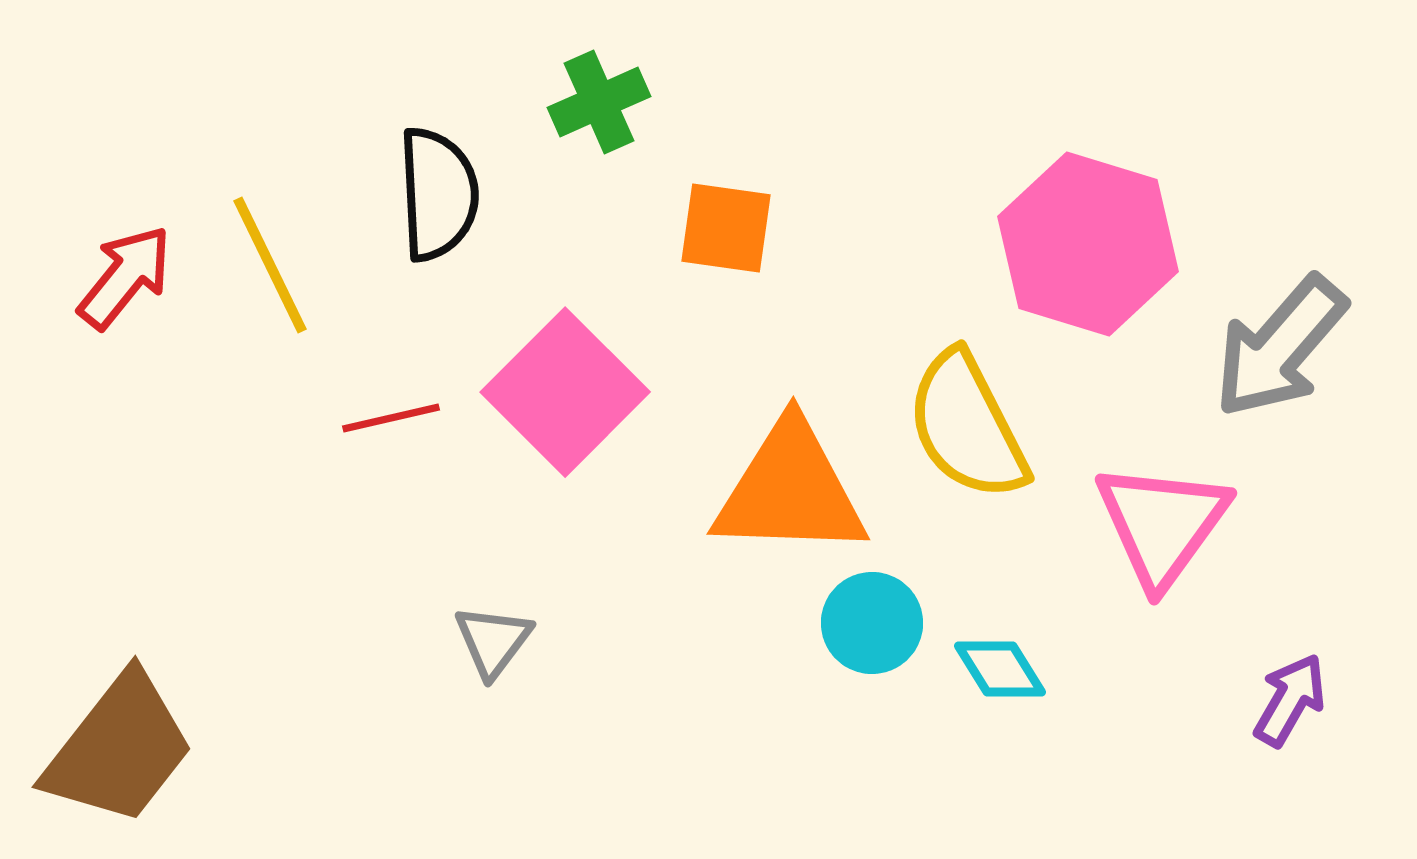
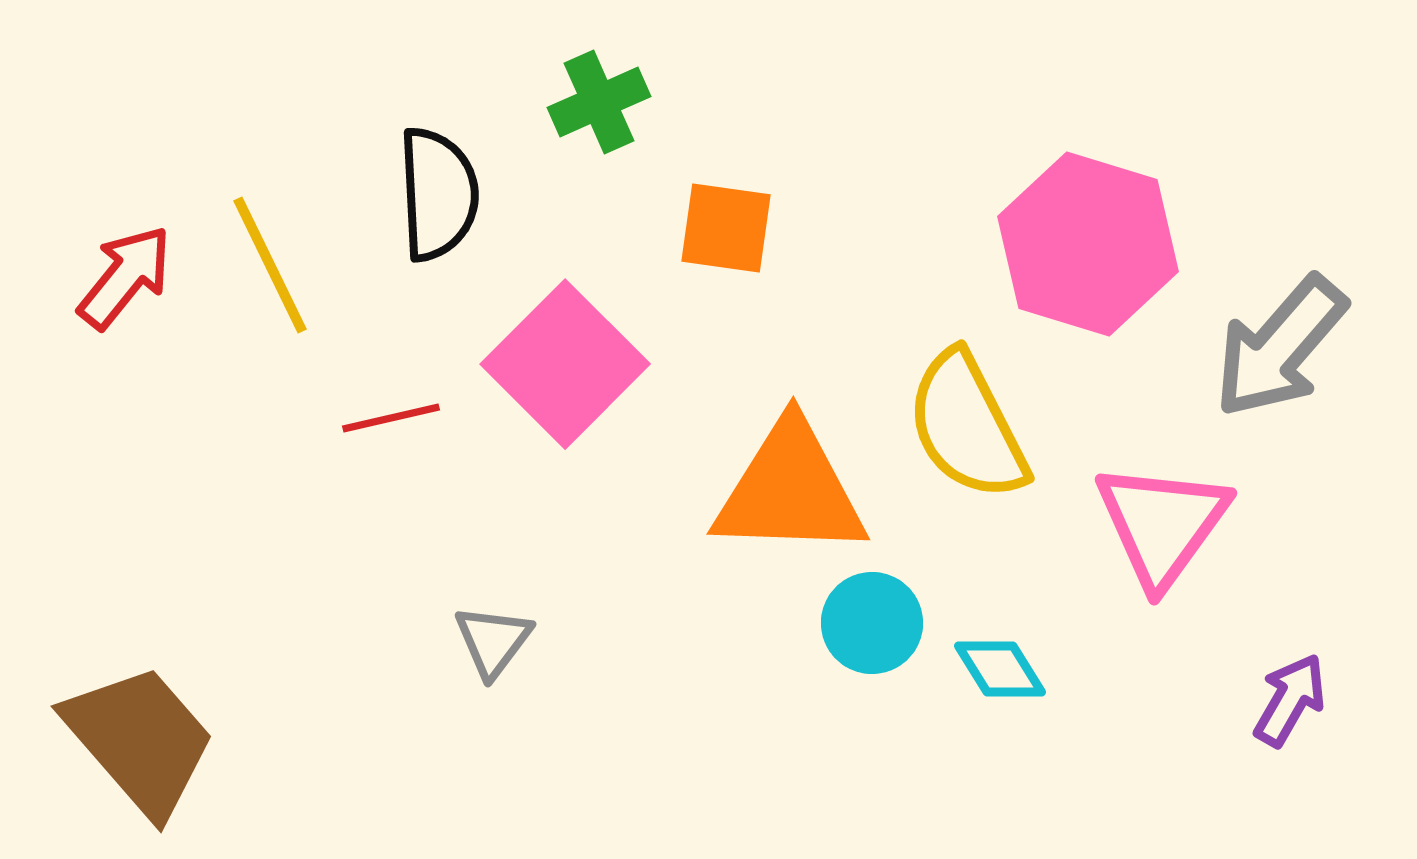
pink square: moved 28 px up
brown trapezoid: moved 21 px right, 9 px up; rotated 79 degrees counterclockwise
